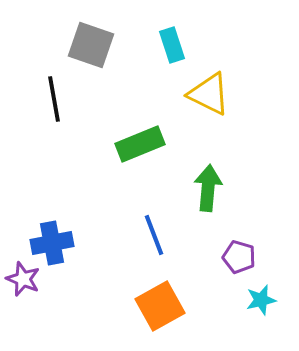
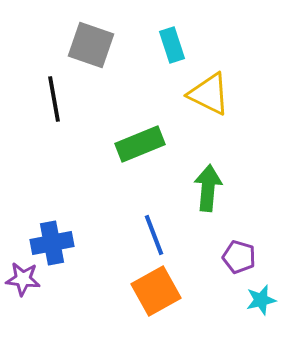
purple star: rotated 16 degrees counterclockwise
orange square: moved 4 px left, 15 px up
